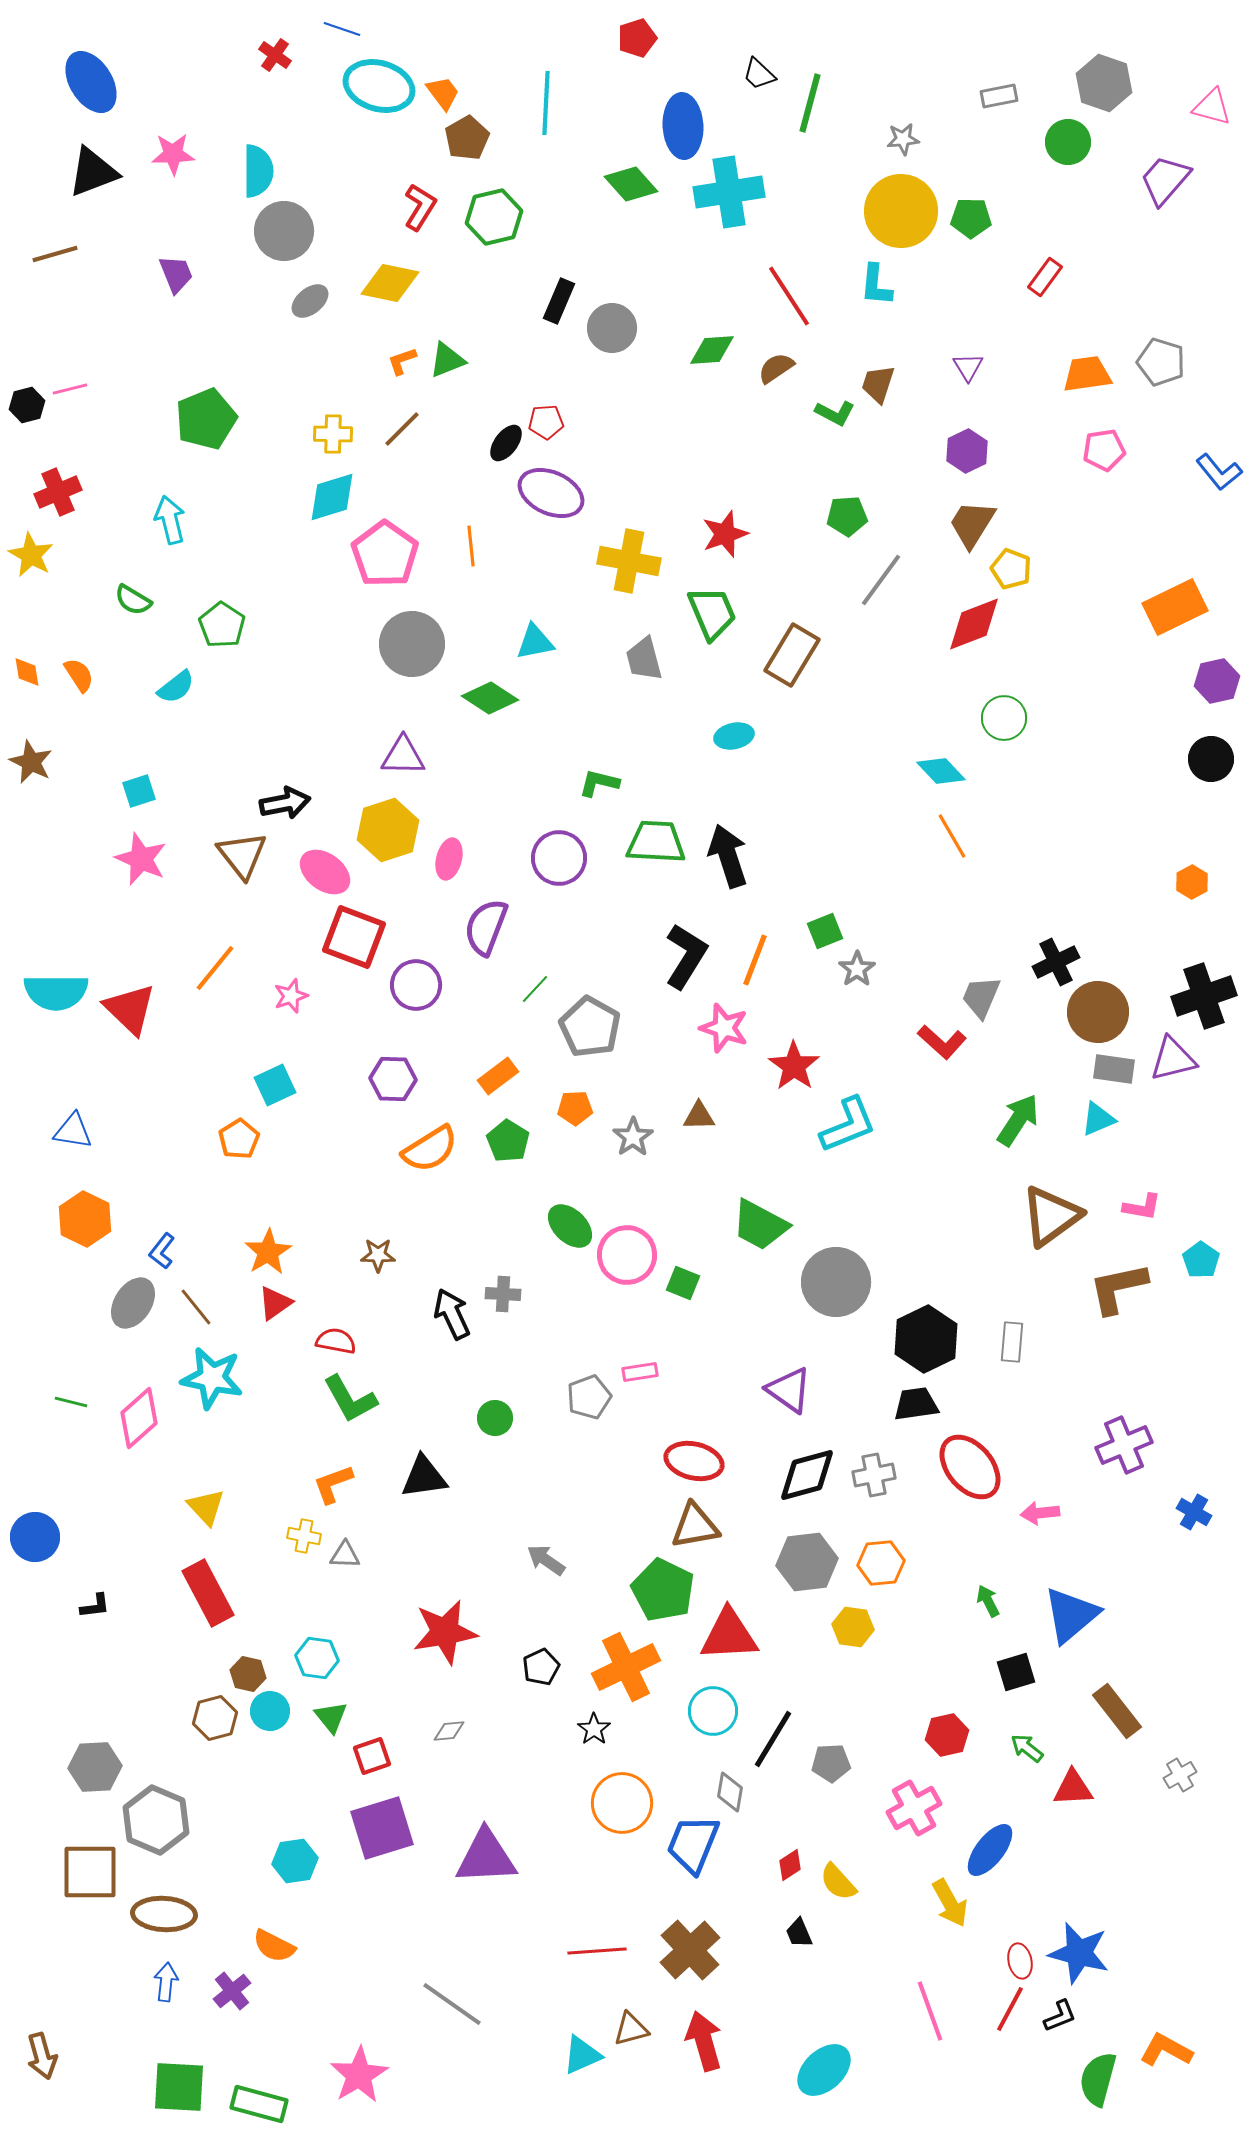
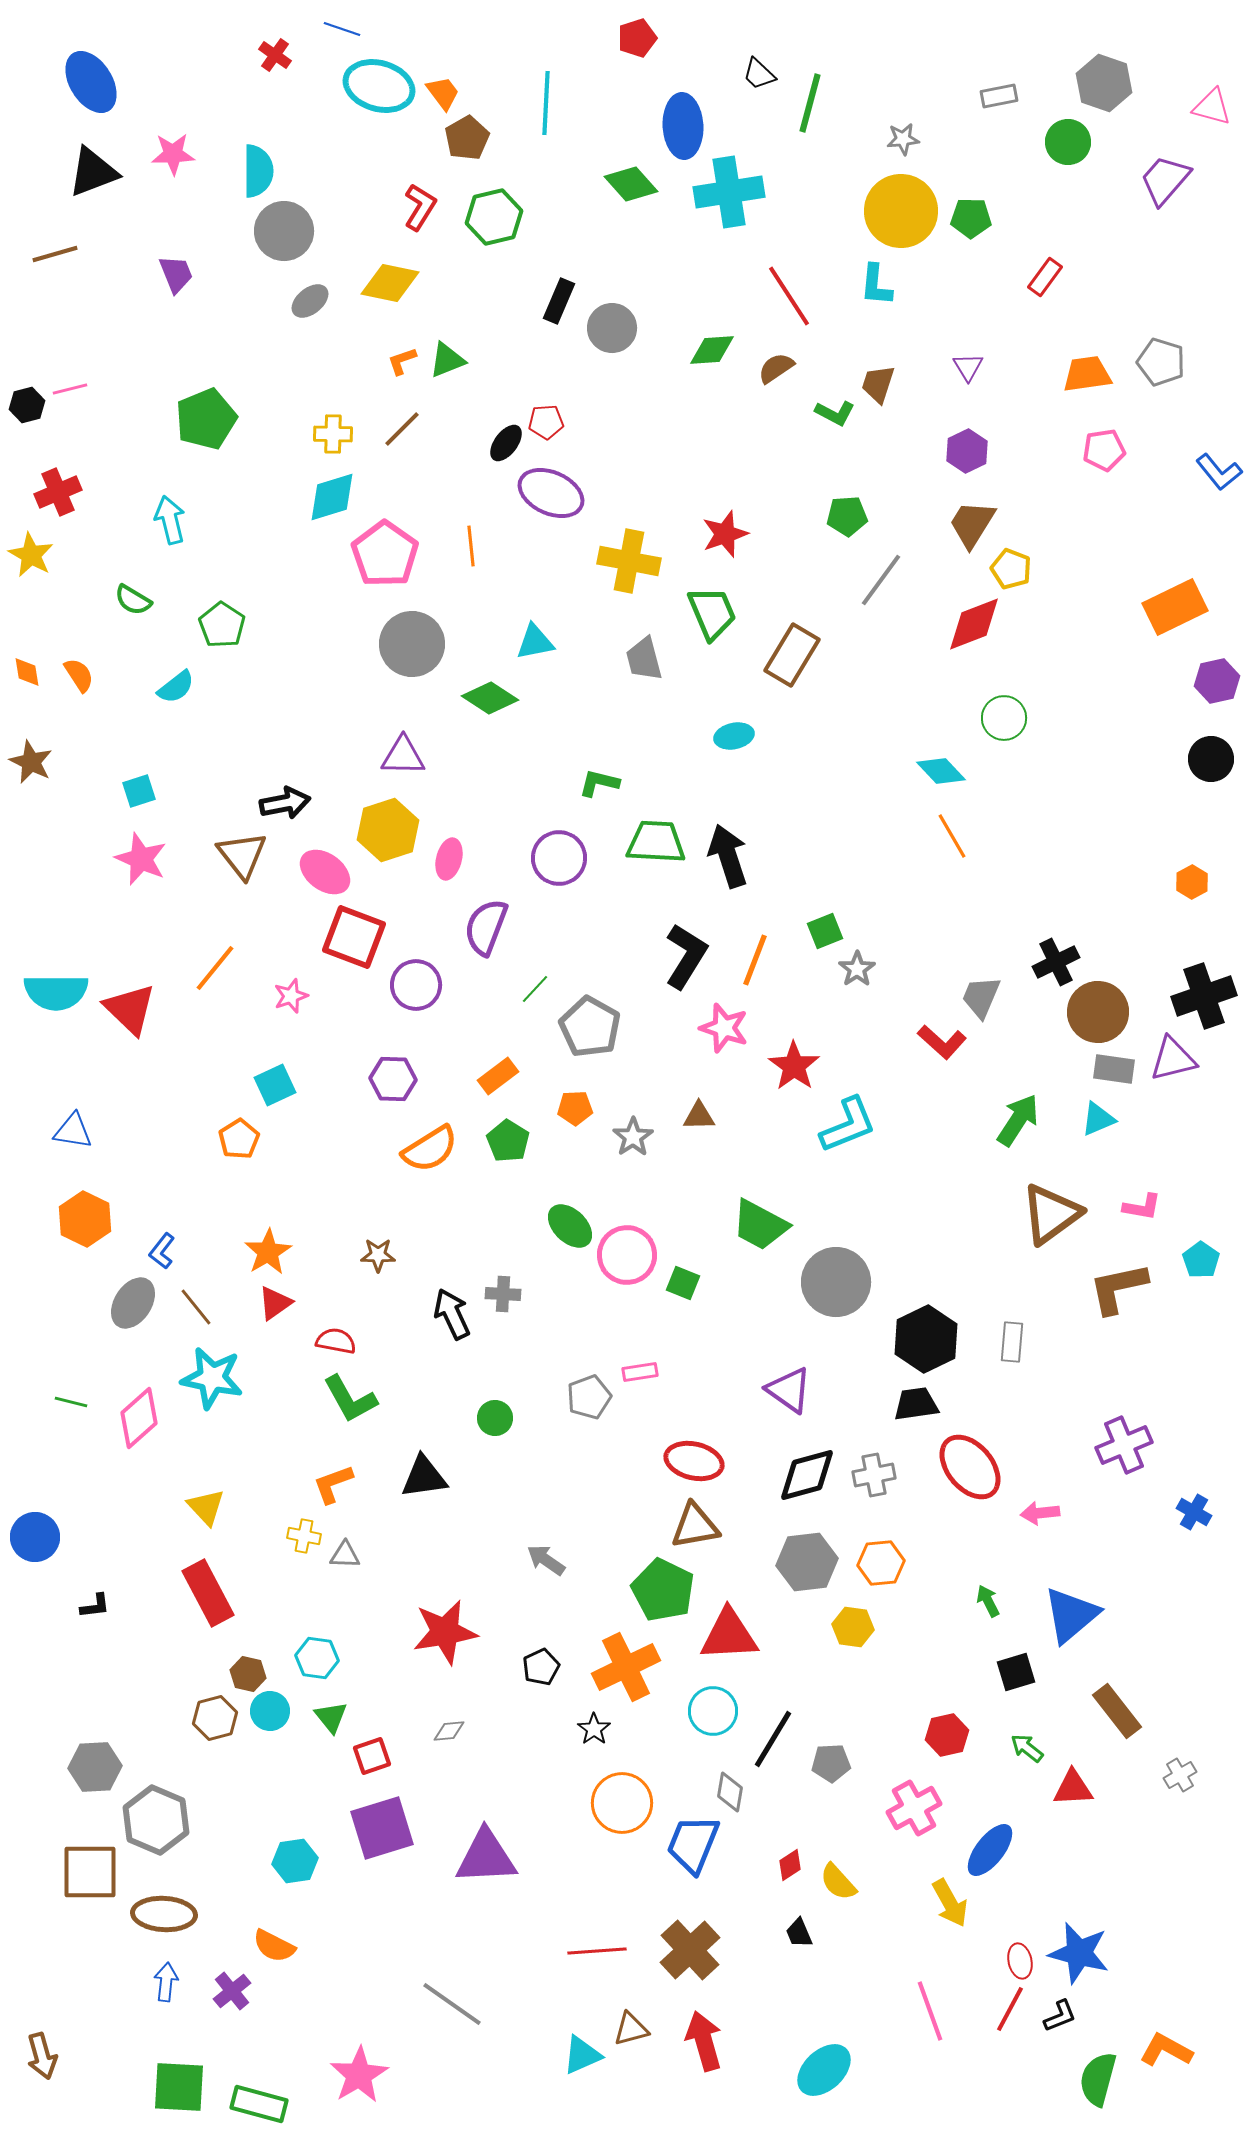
brown triangle at (1051, 1216): moved 2 px up
